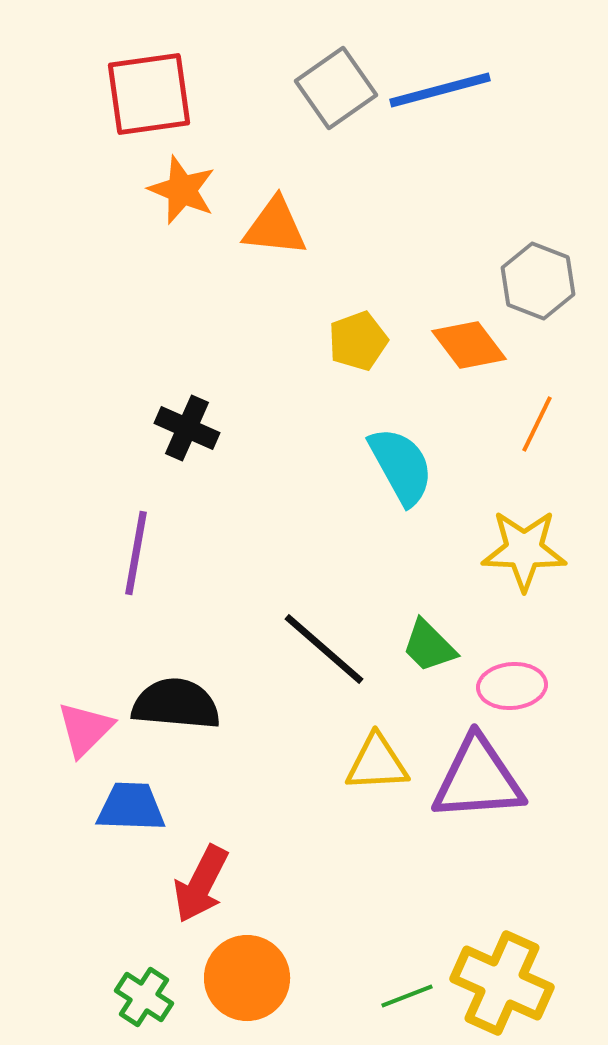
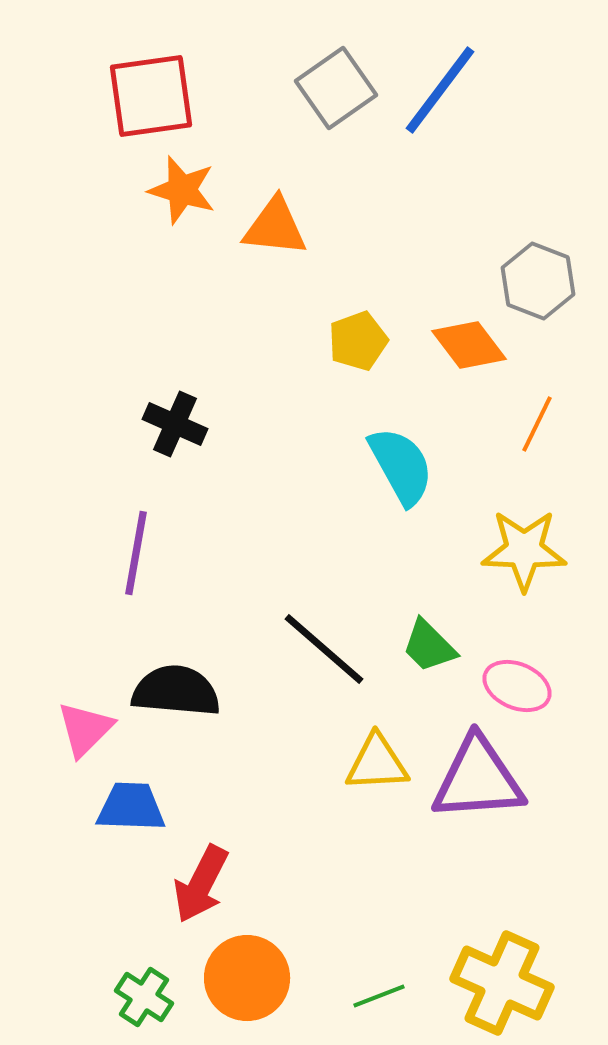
blue line: rotated 38 degrees counterclockwise
red square: moved 2 px right, 2 px down
orange star: rotated 6 degrees counterclockwise
black cross: moved 12 px left, 4 px up
pink ellipse: moved 5 px right; rotated 28 degrees clockwise
black semicircle: moved 13 px up
green line: moved 28 px left
